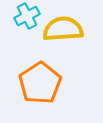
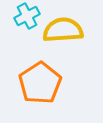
yellow semicircle: moved 1 px down
